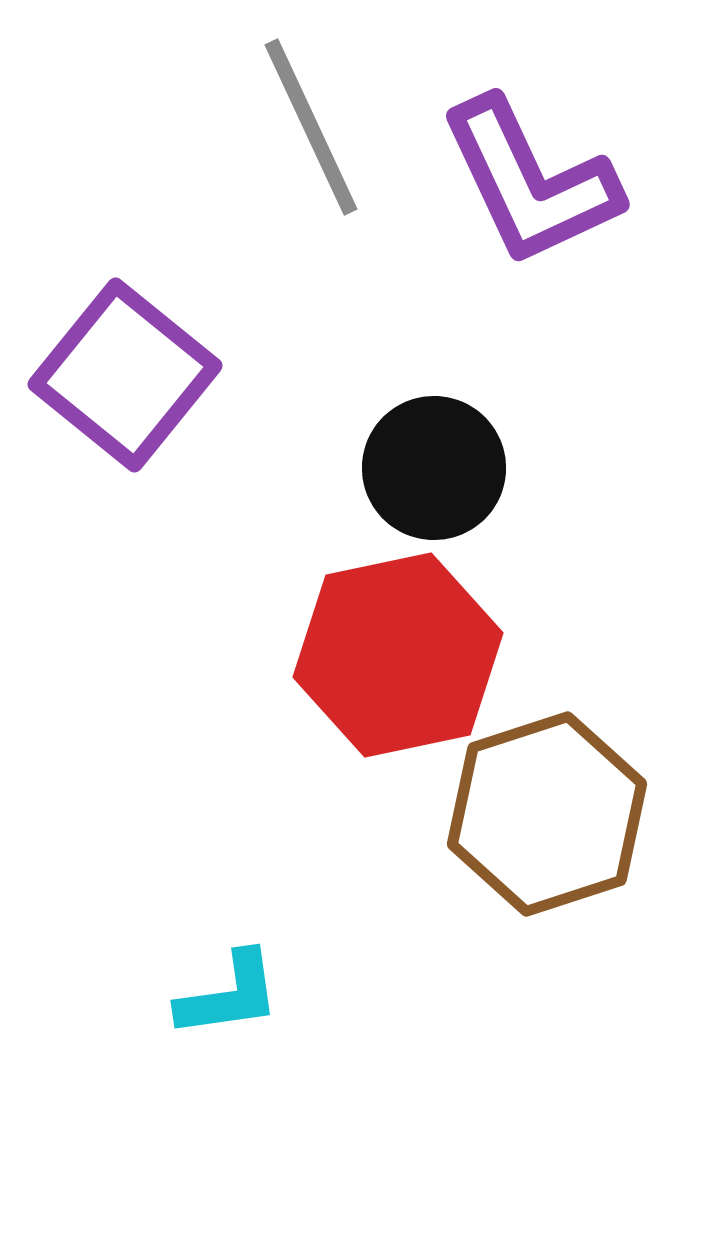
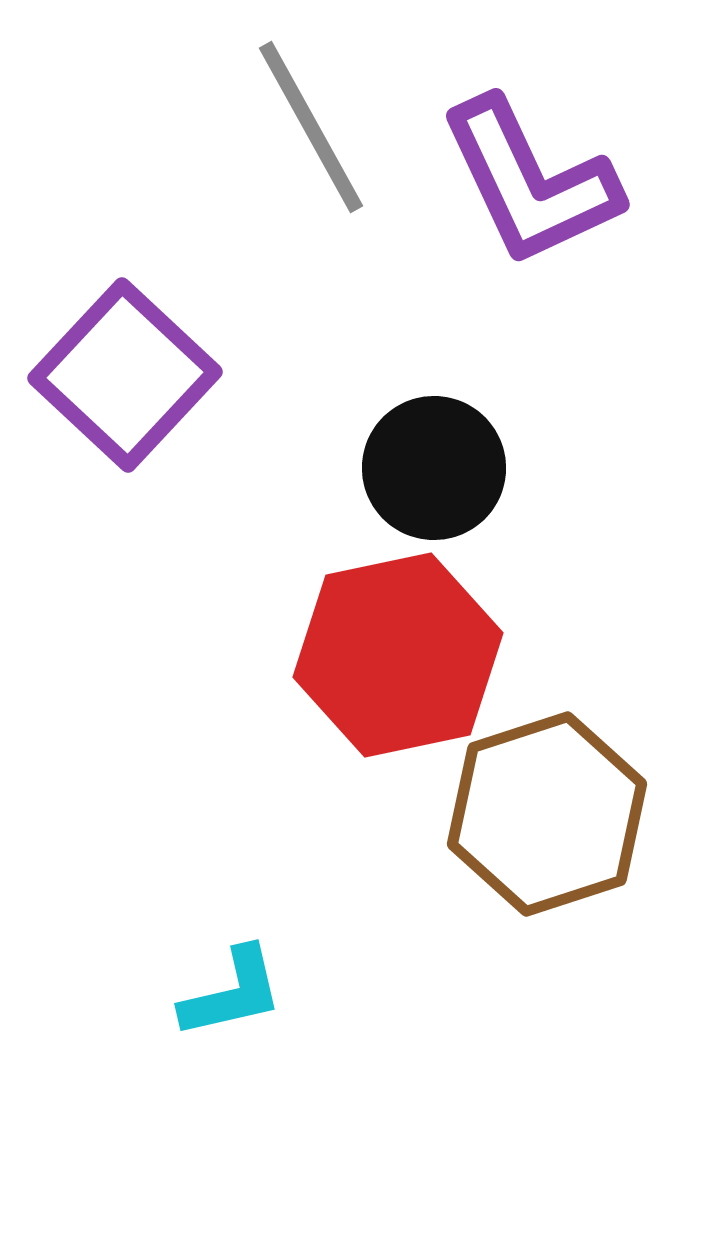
gray line: rotated 4 degrees counterclockwise
purple square: rotated 4 degrees clockwise
cyan L-shape: moved 3 px right, 2 px up; rotated 5 degrees counterclockwise
